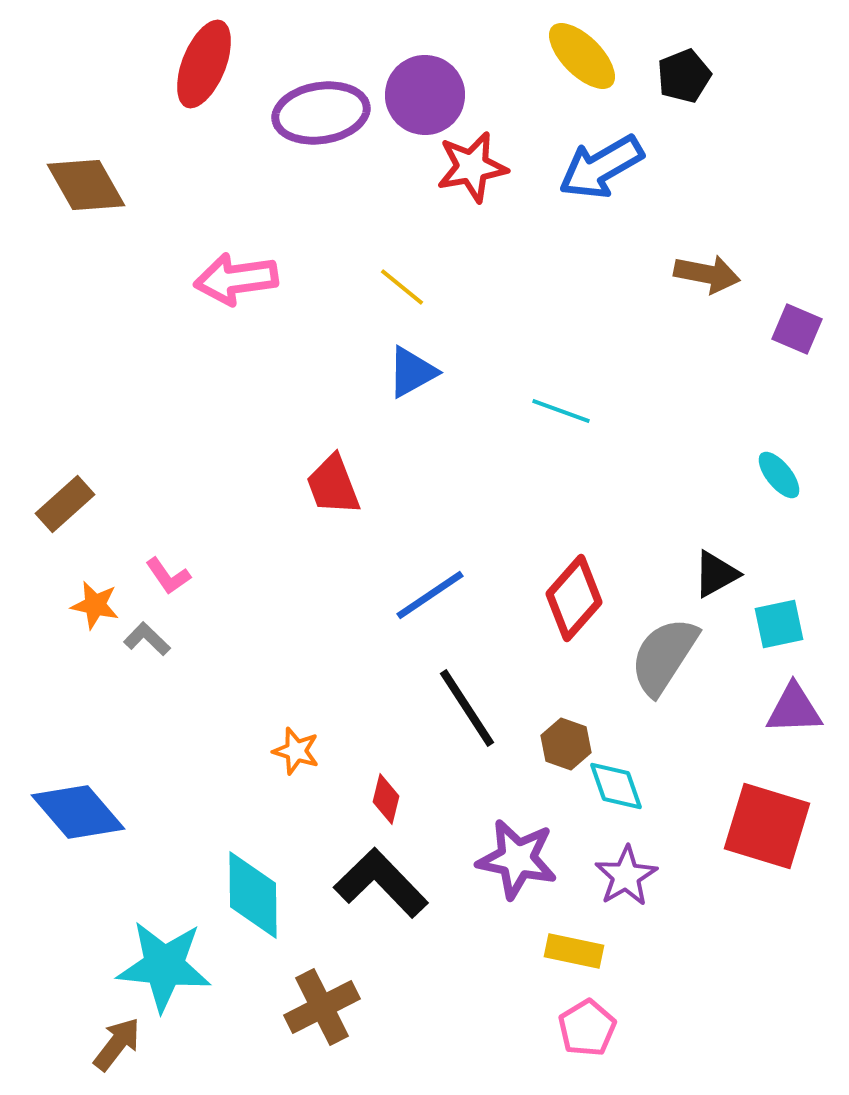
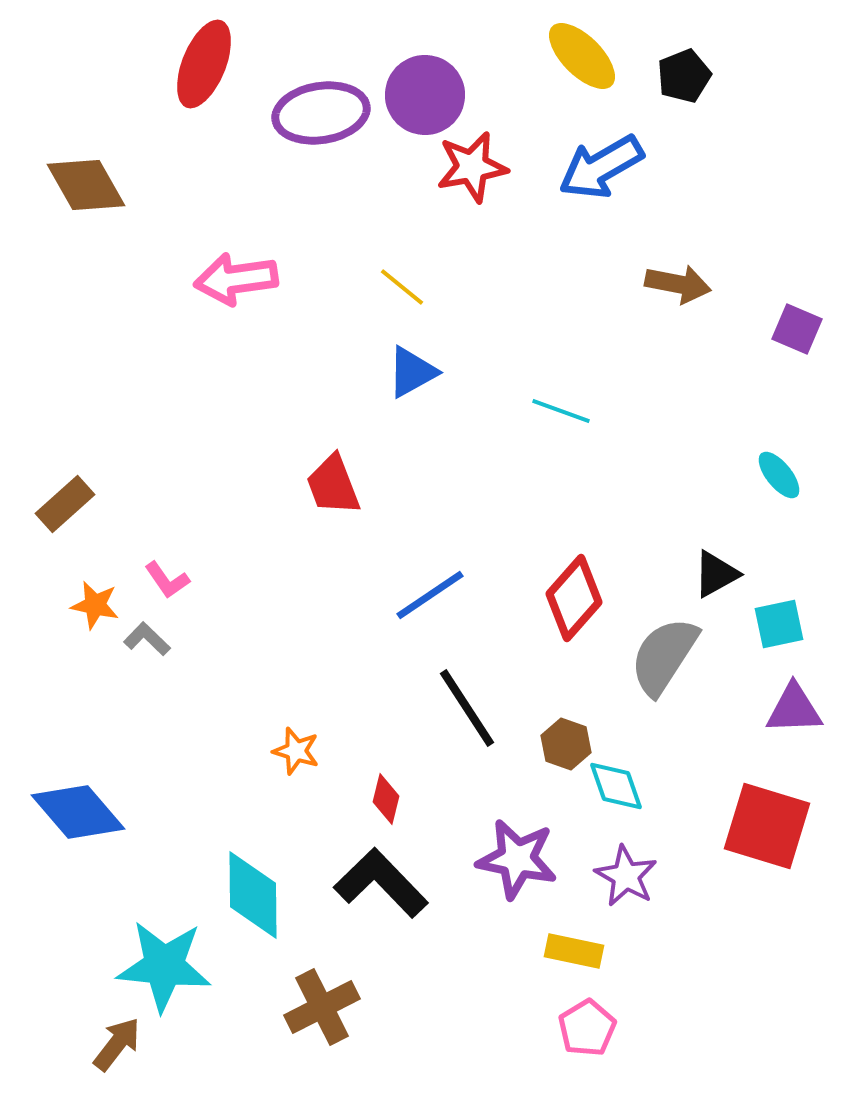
brown arrow at (707, 274): moved 29 px left, 10 px down
pink L-shape at (168, 576): moved 1 px left, 4 px down
purple star at (626, 876): rotated 12 degrees counterclockwise
